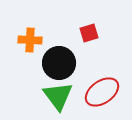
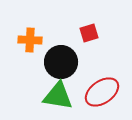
black circle: moved 2 px right, 1 px up
green triangle: rotated 44 degrees counterclockwise
